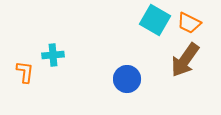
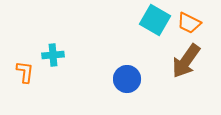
brown arrow: moved 1 px right, 1 px down
